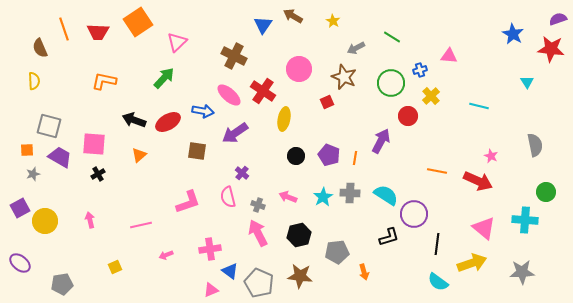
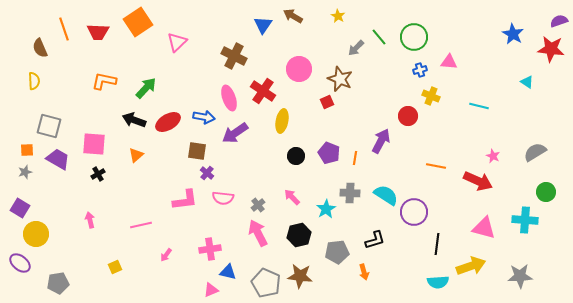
purple semicircle at (558, 19): moved 1 px right, 2 px down
yellow star at (333, 21): moved 5 px right, 5 px up
green line at (392, 37): moved 13 px left; rotated 18 degrees clockwise
gray arrow at (356, 48): rotated 18 degrees counterclockwise
pink triangle at (449, 56): moved 6 px down
brown star at (344, 77): moved 4 px left, 2 px down
green arrow at (164, 78): moved 18 px left, 10 px down
cyan triangle at (527, 82): rotated 24 degrees counterclockwise
green circle at (391, 83): moved 23 px right, 46 px up
pink ellipse at (229, 95): moved 3 px down; rotated 30 degrees clockwise
yellow cross at (431, 96): rotated 24 degrees counterclockwise
blue arrow at (203, 111): moved 1 px right, 6 px down
yellow ellipse at (284, 119): moved 2 px left, 2 px down
gray semicircle at (535, 145): moved 7 px down; rotated 110 degrees counterclockwise
orange triangle at (139, 155): moved 3 px left
purple pentagon at (329, 155): moved 2 px up
pink star at (491, 156): moved 2 px right
purple trapezoid at (60, 157): moved 2 px left, 2 px down
orange line at (437, 171): moved 1 px left, 5 px up
purple cross at (242, 173): moved 35 px left
gray star at (33, 174): moved 8 px left, 2 px up
pink semicircle at (228, 197): moved 5 px left, 1 px down; rotated 70 degrees counterclockwise
pink arrow at (288, 197): moved 4 px right; rotated 24 degrees clockwise
cyan star at (323, 197): moved 3 px right, 12 px down
pink L-shape at (188, 202): moved 3 px left, 2 px up; rotated 12 degrees clockwise
gray cross at (258, 205): rotated 32 degrees clockwise
purple square at (20, 208): rotated 30 degrees counterclockwise
purple circle at (414, 214): moved 2 px up
yellow circle at (45, 221): moved 9 px left, 13 px down
pink triangle at (484, 228): rotated 25 degrees counterclockwise
black L-shape at (389, 237): moved 14 px left, 3 px down
pink arrow at (166, 255): rotated 32 degrees counterclockwise
yellow arrow at (472, 263): moved 1 px left, 3 px down
blue triangle at (230, 271): moved 2 px left, 1 px down; rotated 24 degrees counterclockwise
gray star at (522, 272): moved 2 px left, 4 px down
cyan semicircle at (438, 282): rotated 40 degrees counterclockwise
gray pentagon at (259, 283): moved 7 px right
gray pentagon at (62, 284): moved 4 px left, 1 px up
